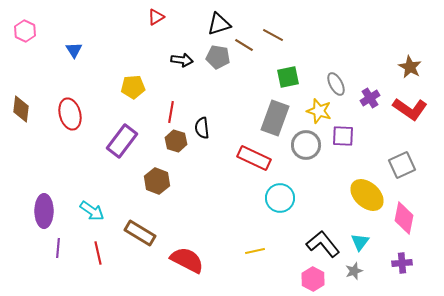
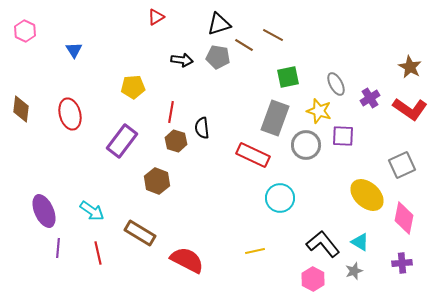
red rectangle at (254, 158): moved 1 px left, 3 px up
purple ellipse at (44, 211): rotated 24 degrees counterclockwise
cyan triangle at (360, 242): rotated 36 degrees counterclockwise
